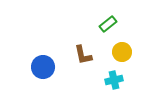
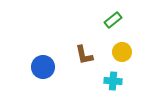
green rectangle: moved 5 px right, 4 px up
brown L-shape: moved 1 px right
cyan cross: moved 1 px left, 1 px down; rotated 18 degrees clockwise
